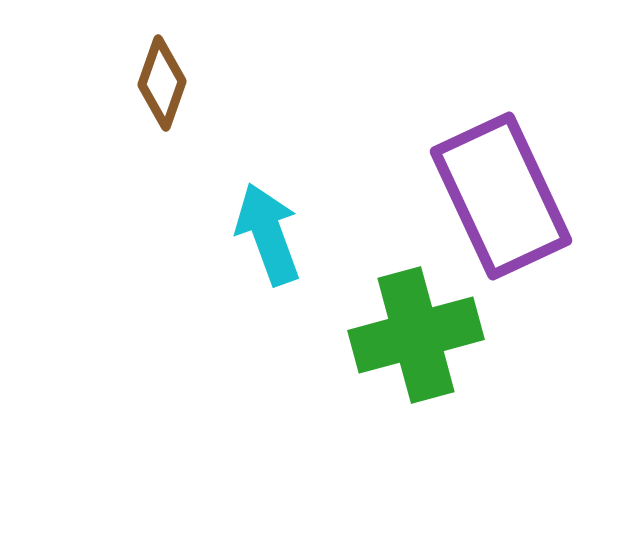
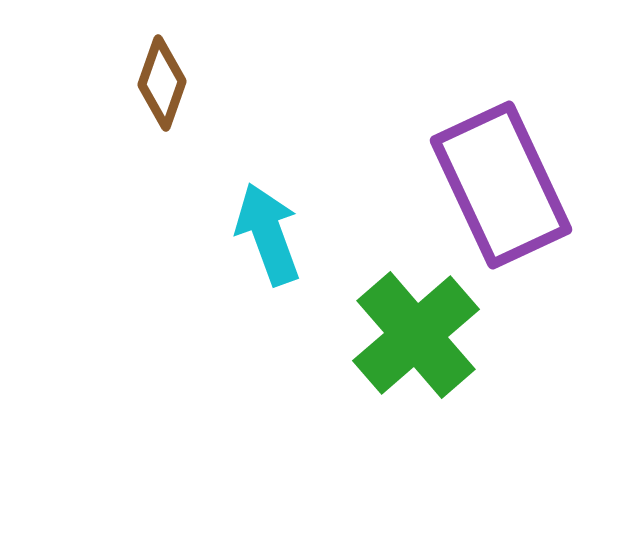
purple rectangle: moved 11 px up
green cross: rotated 26 degrees counterclockwise
